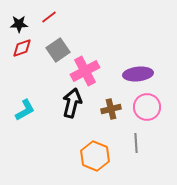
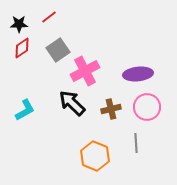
red diamond: rotated 15 degrees counterclockwise
black arrow: rotated 60 degrees counterclockwise
